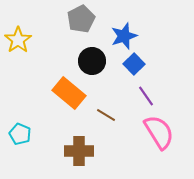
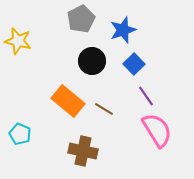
blue star: moved 1 px left, 6 px up
yellow star: moved 1 px down; rotated 24 degrees counterclockwise
orange rectangle: moved 1 px left, 8 px down
brown line: moved 2 px left, 6 px up
pink semicircle: moved 2 px left, 2 px up
brown cross: moved 4 px right; rotated 12 degrees clockwise
